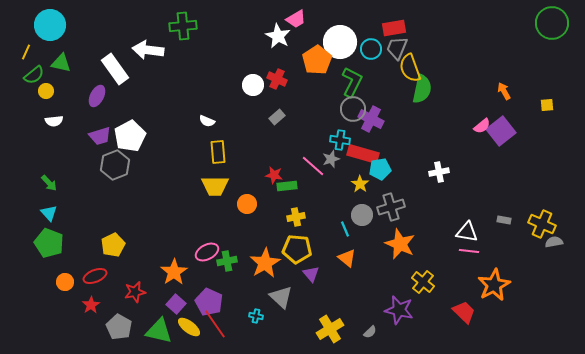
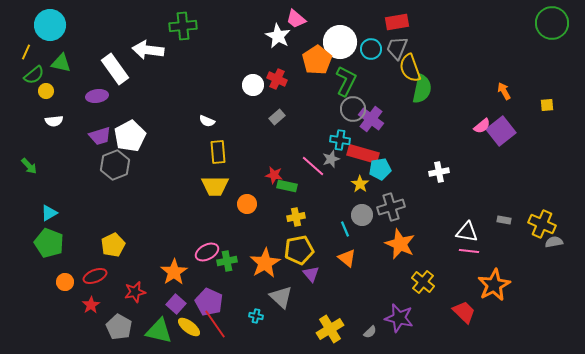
pink trapezoid at (296, 19): rotated 70 degrees clockwise
red rectangle at (394, 28): moved 3 px right, 6 px up
green L-shape at (352, 82): moved 6 px left, 1 px up
purple ellipse at (97, 96): rotated 55 degrees clockwise
purple cross at (371, 119): rotated 10 degrees clockwise
green arrow at (49, 183): moved 20 px left, 17 px up
green rectangle at (287, 186): rotated 18 degrees clockwise
cyan triangle at (49, 213): rotated 42 degrees clockwise
yellow pentagon at (297, 249): moved 2 px right, 1 px down; rotated 16 degrees counterclockwise
purple star at (399, 310): moved 8 px down
